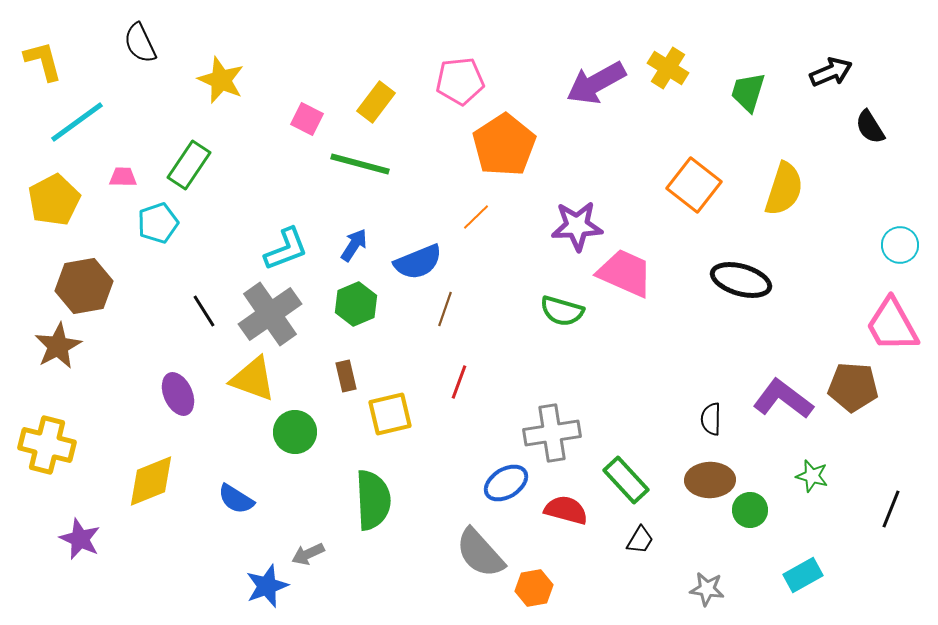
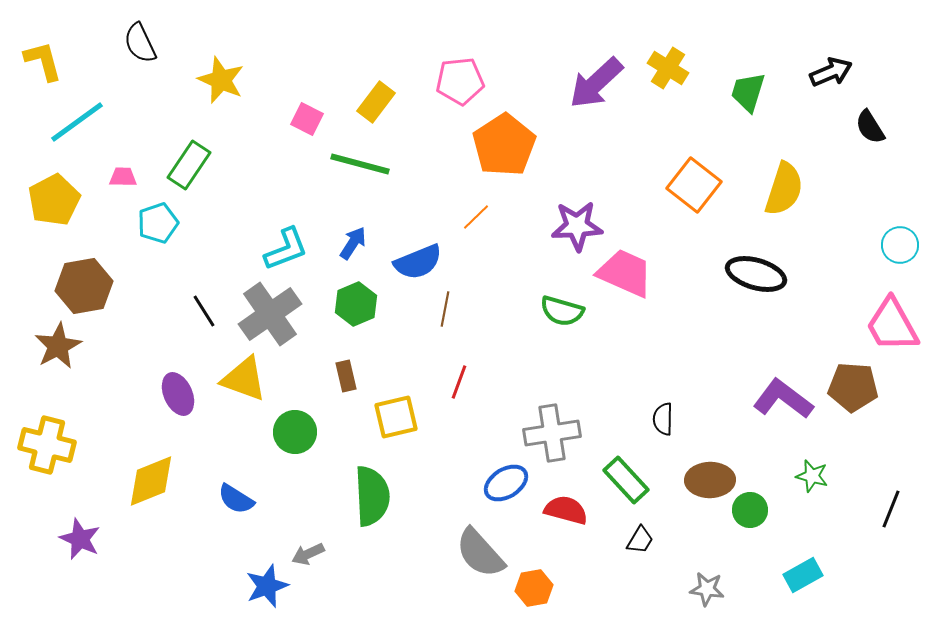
purple arrow at (596, 83): rotated 14 degrees counterclockwise
blue arrow at (354, 245): moved 1 px left, 2 px up
black ellipse at (741, 280): moved 15 px right, 6 px up
brown line at (445, 309): rotated 8 degrees counterclockwise
yellow triangle at (253, 379): moved 9 px left
yellow square at (390, 414): moved 6 px right, 3 px down
black semicircle at (711, 419): moved 48 px left
green semicircle at (373, 500): moved 1 px left, 4 px up
